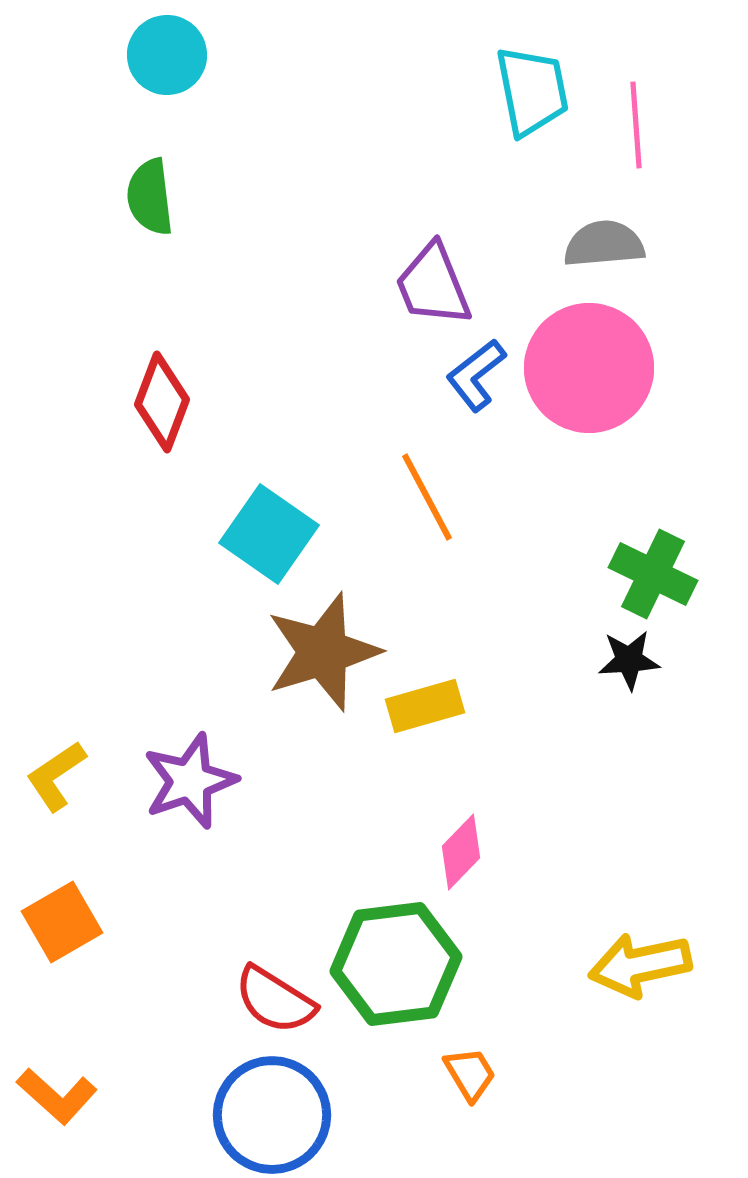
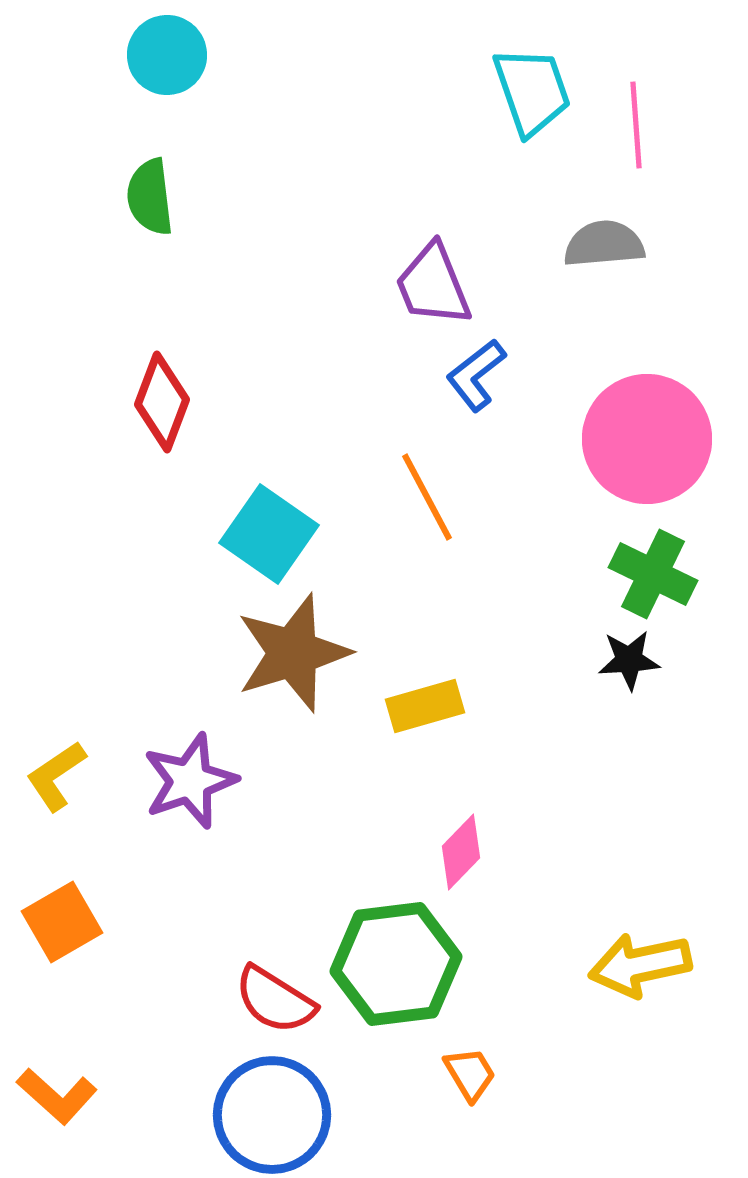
cyan trapezoid: rotated 8 degrees counterclockwise
pink circle: moved 58 px right, 71 px down
brown star: moved 30 px left, 1 px down
